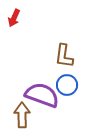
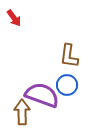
red arrow: rotated 60 degrees counterclockwise
brown L-shape: moved 5 px right
brown arrow: moved 3 px up
